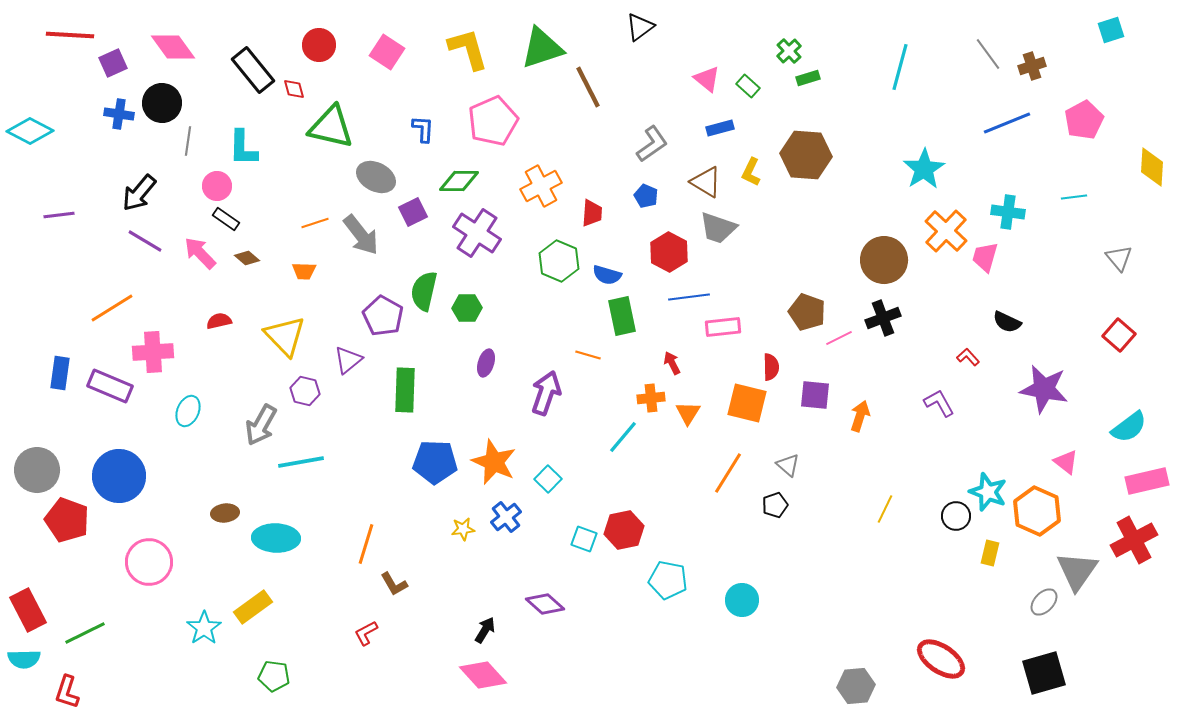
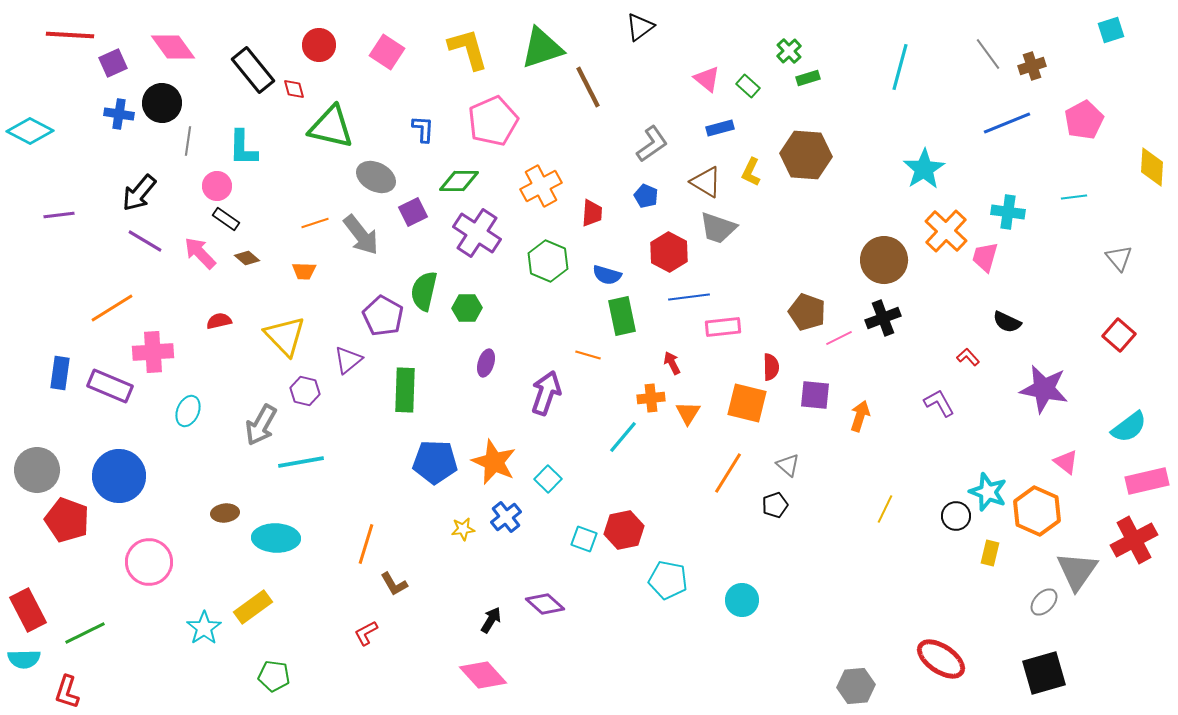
green hexagon at (559, 261): moved 11 px left
black arrow at (485, 630): moved 6 px right, 10 px up
